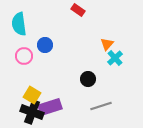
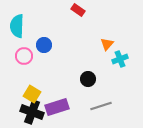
cyan semicircle: moved 2 px left, 2 px down; rotated 10 degrees clockwise
blue circle: moved 1 px left
cyan cross: moved 5 px right, 1 px down; rotated 21 degrees clockwise
yellow square: moved 1 px up
purple rectangle: moved 7 px right
